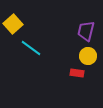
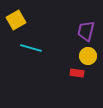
yellow square: moved 3 px right, 4 px up; rotated 12 degrees clockwise
cyan line: rotated 20 degrees counterclockwise
